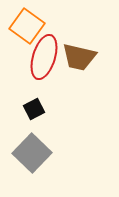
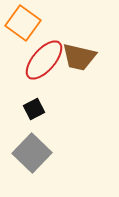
orange square: moved 4 px left, 3 px up
red ellipse: moved 3 px down; rotated 24 degrees clockwise
